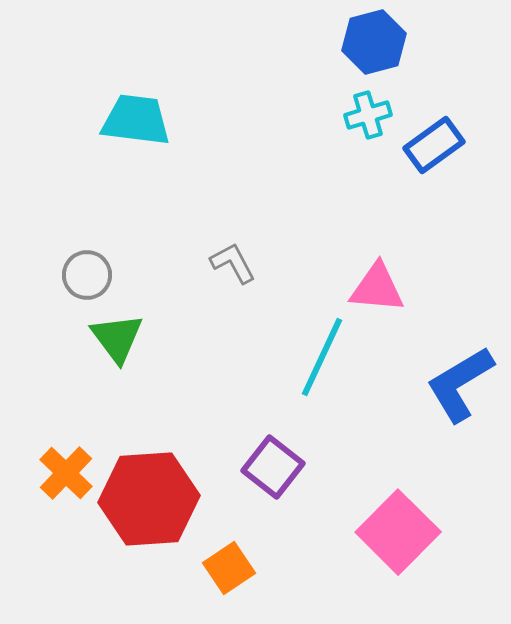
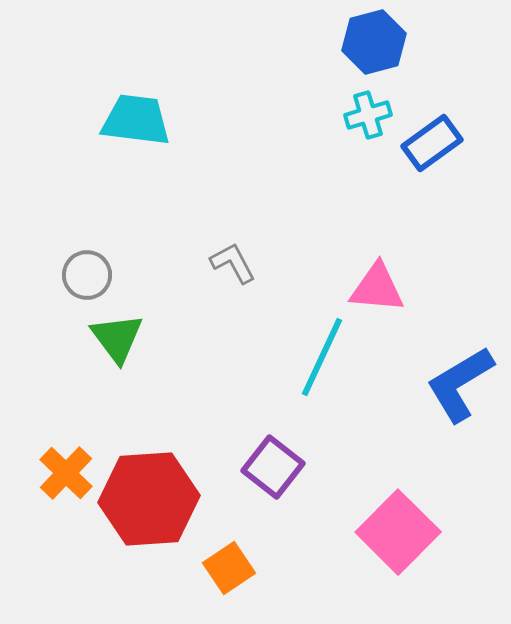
blue rectangle: moved 2 px left, 2 px up
